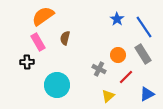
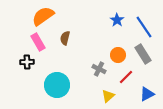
blue star: moved 1 px down
